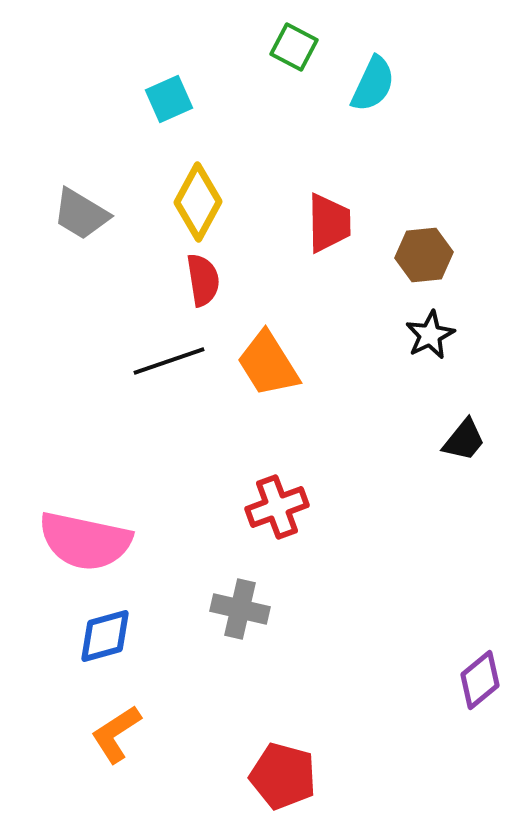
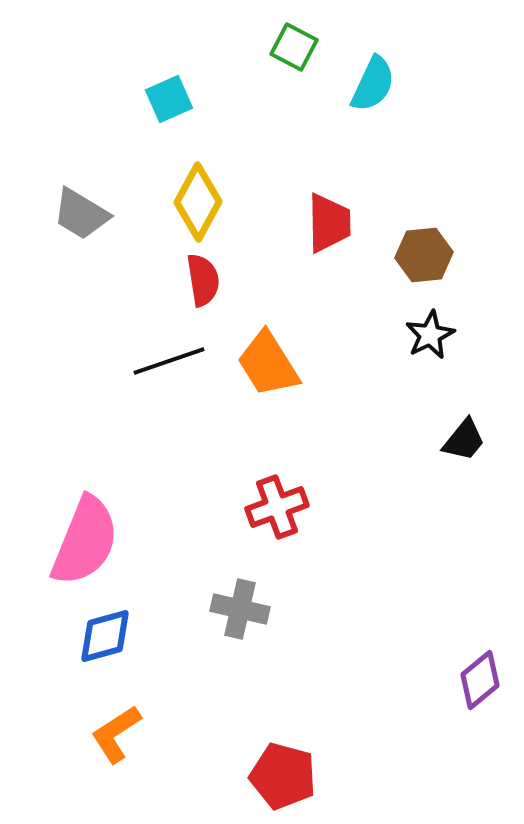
pink semicircle: rotated 80 degrees counterclockwise
